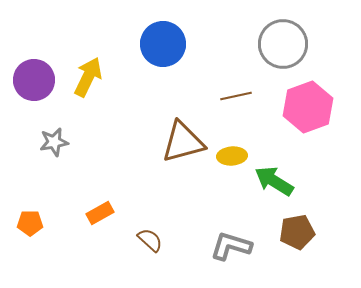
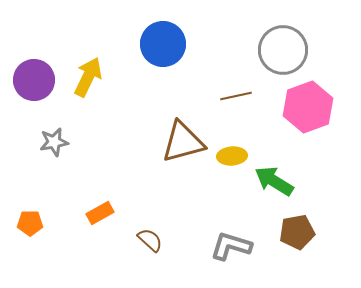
gray circle: moved 6 px down
